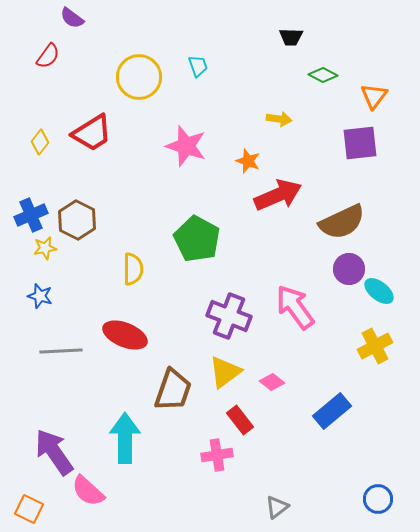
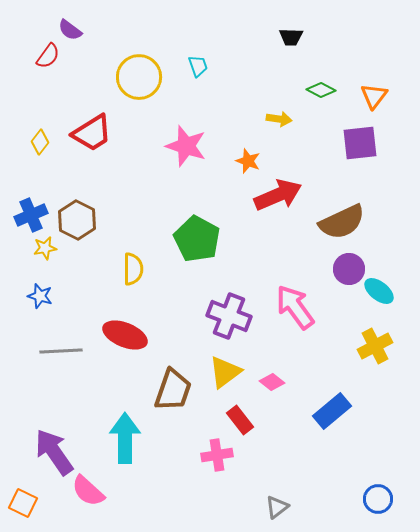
purple semicircle: moved 2 px left, 12 px down
green diamond: moved 2 px left, 15 px down
orange square: moved 6 px left, 6 px up
